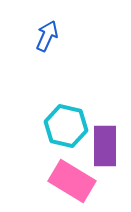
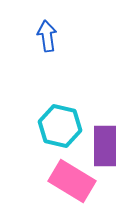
blue arrow: rotated 32 degrees counterclockwise
cyan hexagon: moved 6 px left
